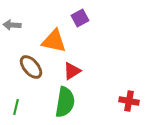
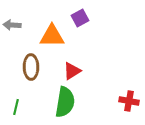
orange triangle: moved 2 px left, 5 px up; rotated 12 degrees counterclockwise
brown ellipse: rotated 40 degrees clockwise
